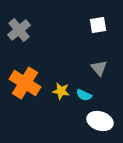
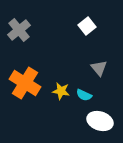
white square: moved 11 px left, 1 px down; rotated 30 degrees counterclockwise
